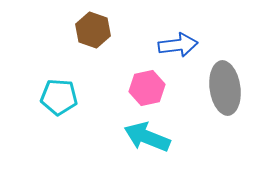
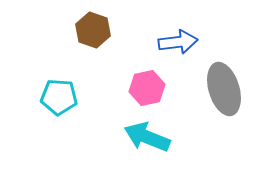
blue arrow: moved 3 px up
gray ellipse: moved 1 px left, 1 px down; rotated 9 degrees counterclockwise
